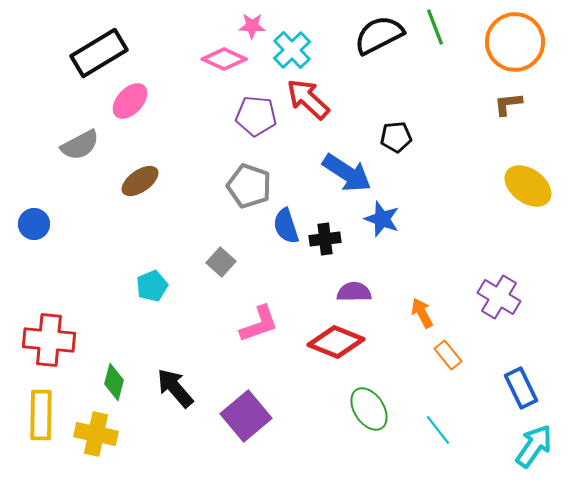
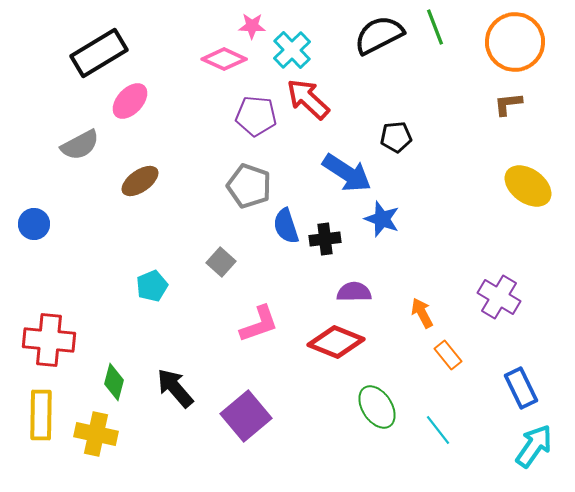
green ellipse: moved 8 px right, 2 px up
